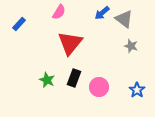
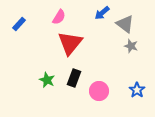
pink semicircle: moved 5 px down
gray triangle: moved 1 px right, 5 px down
pink circle: moved 4 px down
